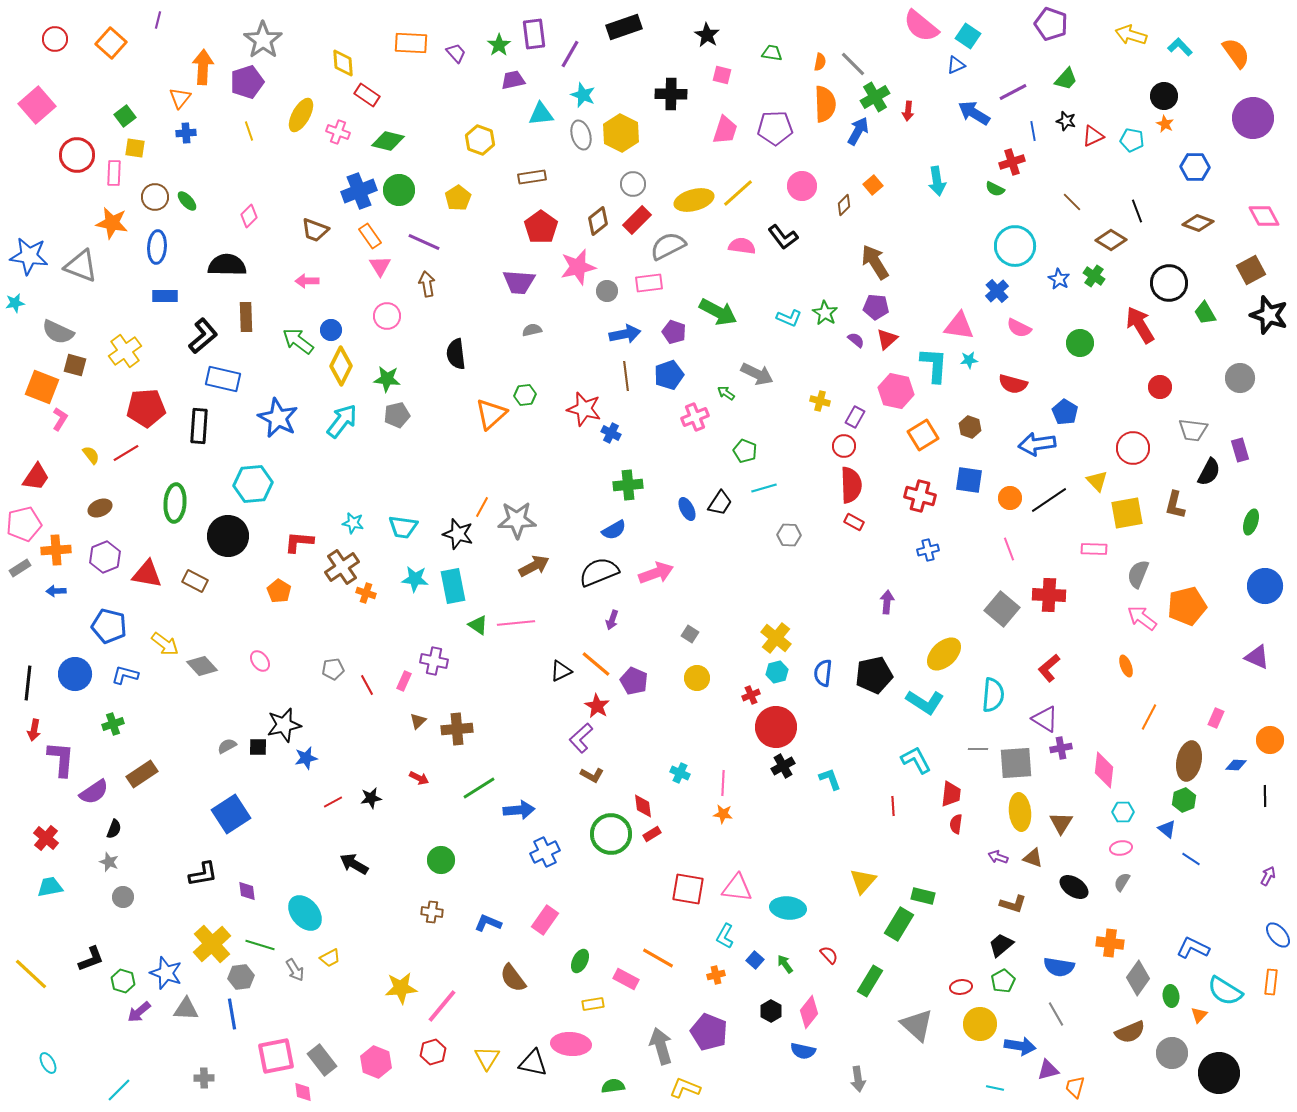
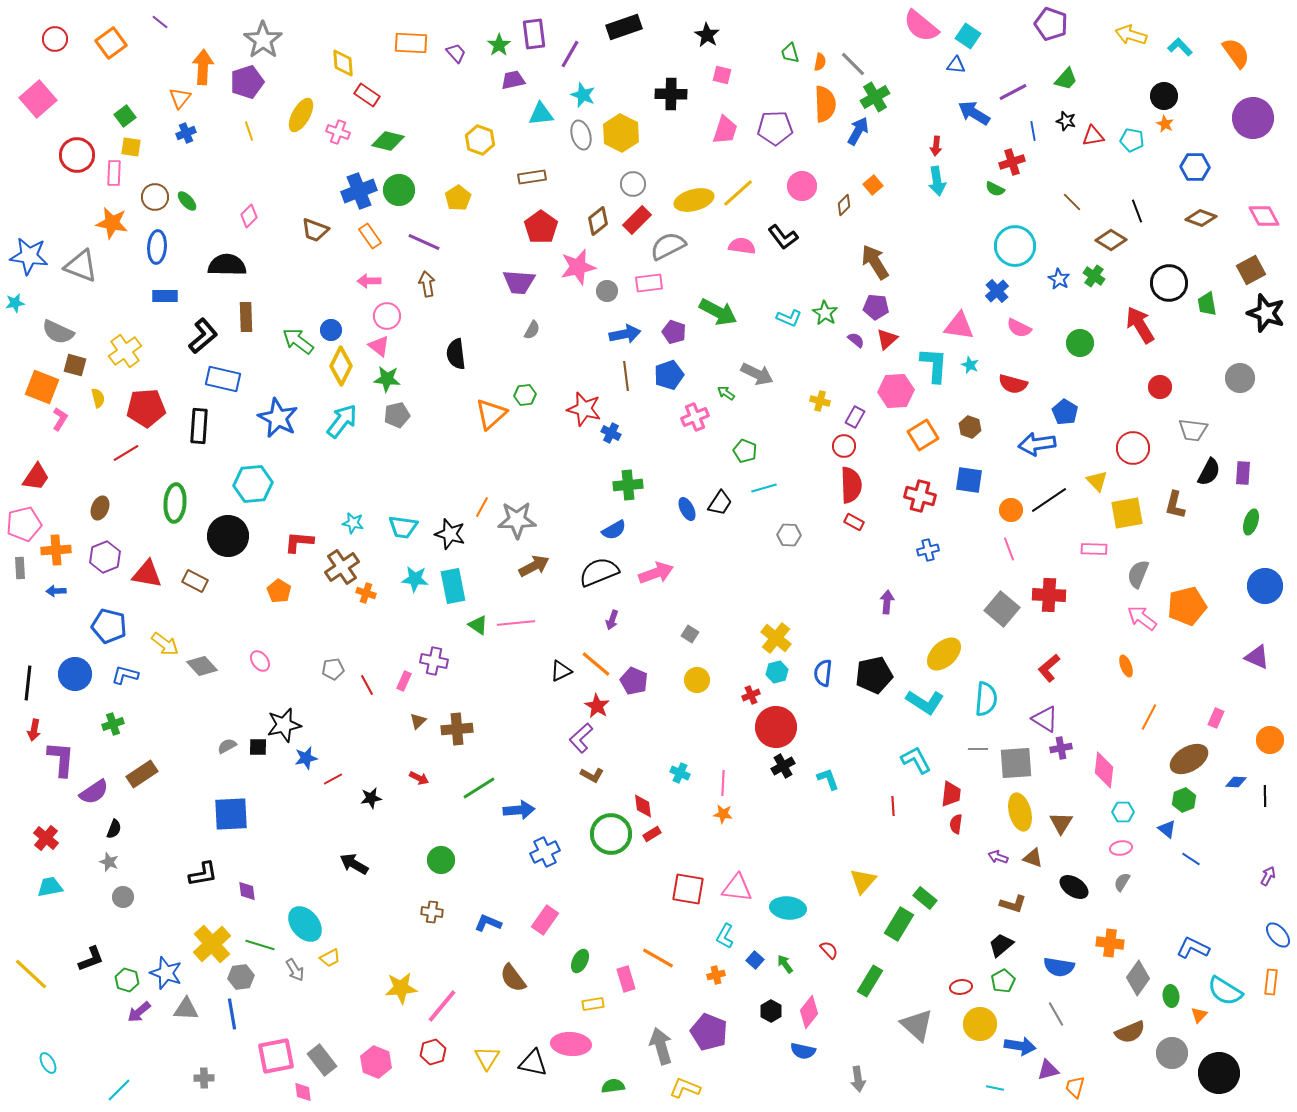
purple line at (158, 20): moved 2 px right, 2 px down; rotated 66 degrees counterclockwise
orange square at (111, 43): rotated 12 degrees clockwise
green trapezoid at (772, 53): moved 18 px right; rotated 115 degrees counterclockwise
blue triangle at (956, 65): rotated 30 degrees clockwise
pink square at (37, 105): moved 1 px right, 6 px up
red arrow at (908, 111): moved 28 px right, 35 px down
blue cross at (186, 133): rotated 18 degrees counterclockwise
red triangle at (1093, 136): rotated 15 degrees clockwise
yellow square at (135, 148): moved 4 px left, 1 px up
brown diamond at (1198, 223): moved 3 px right, 5 px up
pink triangle at (380, 266): moved 1 px left, 80 px down; rotated 20 degrees counterclockwise
pink arrow at (307, 281): moved 62 px right
green trapezoid at (1205, 313): moved 2 px right, 9 px up; rotated 20 degrees clockwise
black star at (1269, 315): moved 3 px left, 2 px up
gray semicircle at (532, 330): rotated 132 degrees clockwise
cyan star at (969, 360): moved 1 px right, 5 px down; rotated 30 degrees clockwise
pink hexagon at (896, 391): rotated 16 degrees counterclockwise
purple rectangle at (1240, 450): moved 3 px right, 23 px down; rotated 20 degrees clockwise
yellow semicircle at (91, 455): moved 7 px right, 57 px up; rotated 24 degrees clockwise
orange circle at (1010, 498): moved 1 px right, 12 px down
brown ellipse at (100, 508): rotated 45 degrees counterclockwise
black star at (458, 534): moved 8 px left
gray rectangle at (20, 568): rotated 60 degrees counterclockwise
yellow circle at (697, 678): moved 2 px down
cyan semicircle at (993, 695): moved 7 px left, 4 px down
brown ellipse at (1189, 761): moved 2 px up; rotated 48 degrees clockwise
blue diamond at (1236, 765): moved 17 px down
cyan L-shape at (830, 779): moved 2 px left
red line at (333, 802): moved 23 px up
yellow ellipse at (1020, 812): rotated 9 degrees counterclockwise
blue square at (231, 814): rotated 30 degrees clockwise
green rectangle at (923, 896): moved 2 px right, 2 px down; rotated 25 degrees clockwise
cyan ellipse at (305, 913): moved 11 px down
red semicircle at (829, 955): moved 5 px up
pink rectangle at (626, 979): rotated 45 degrees clockwise
green hexagon at (123, 981): moved 4 px right, 1 px up
